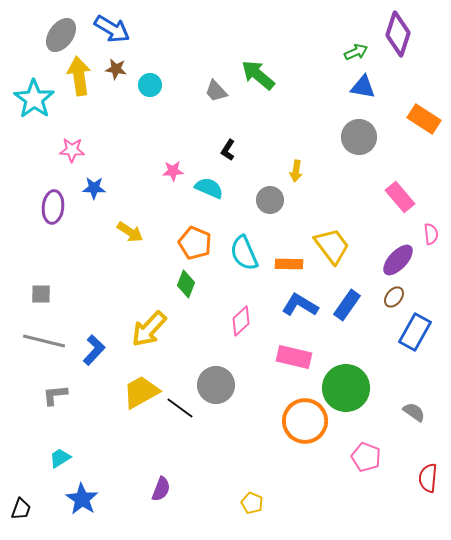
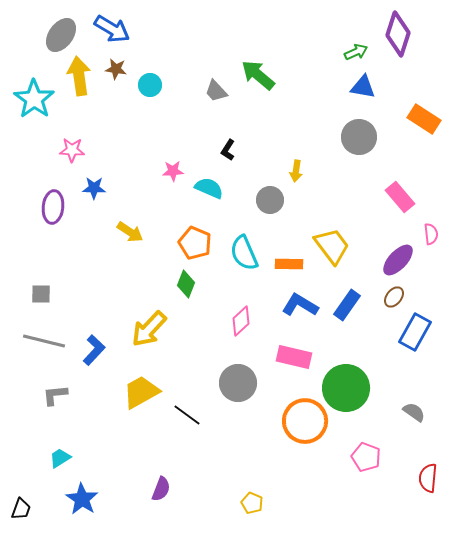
gray circle at (216, 385): moved 22 px right, 2 px up
black line at (180, 408): moved 7 px right, 7 px down
